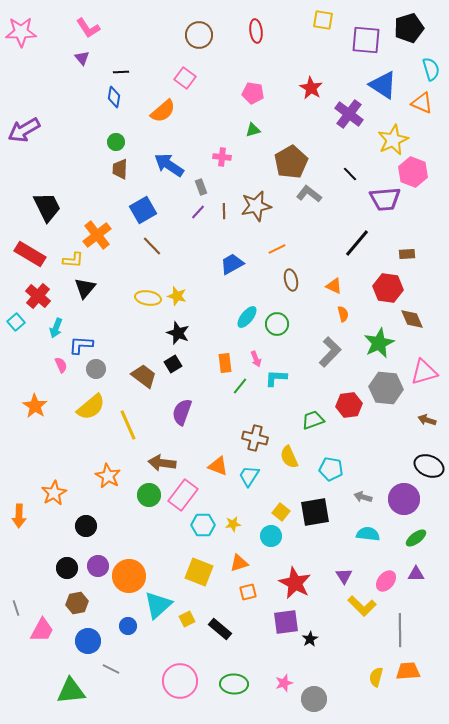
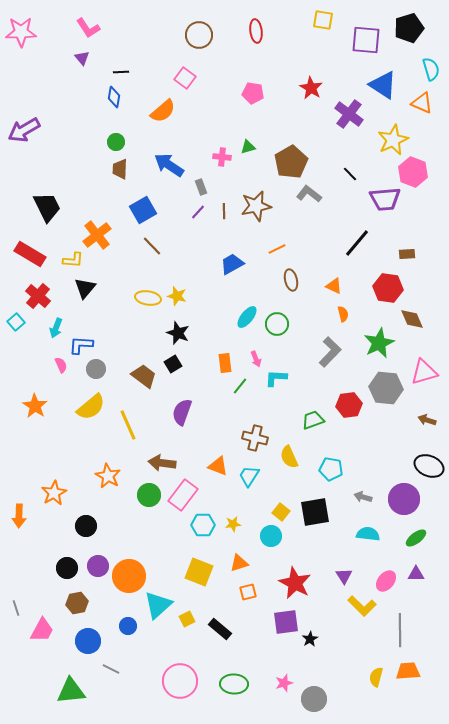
green triangle at (253, 130): moved 5 px left, 17 px down
